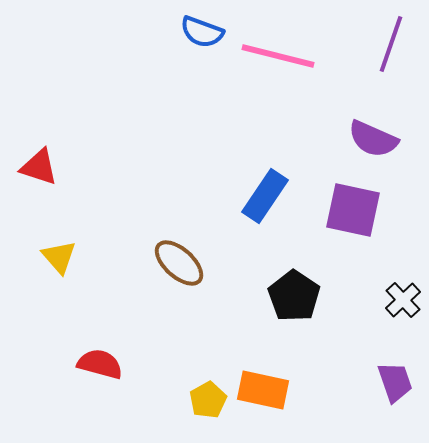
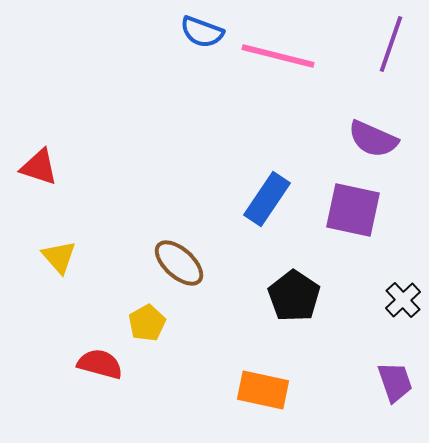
blue rectangle: moved 2 px right, 3 px down
yellow pentagon: moved 61 px left, 77 px up
